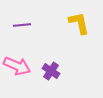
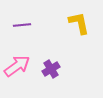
pink arrow: rotated 60 degrees counterclockwise
purple cross: moved 2 px up; rotated 24 degrees clockwise
